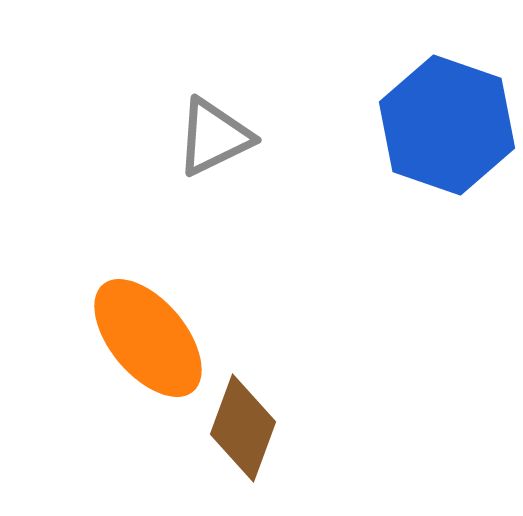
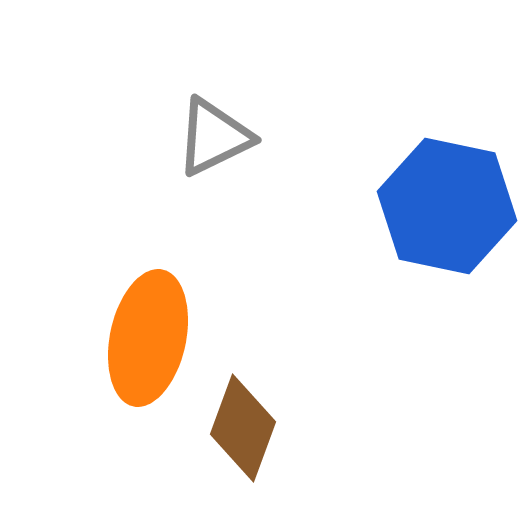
blue hexagon: moved 81 px down; rotated 7 degrees counterclockwise
orange ellipse: rotated 52 degrees clockwise
